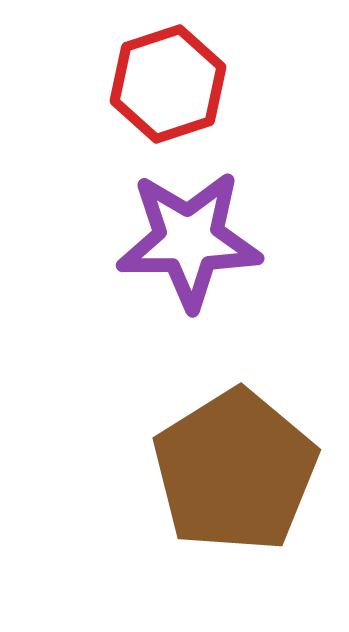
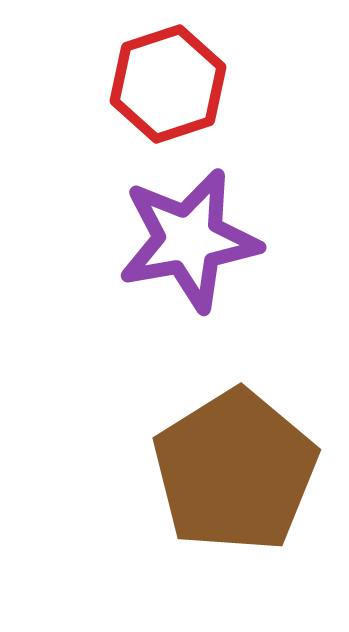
purple star: rotated 9 degrees counterclockwise
